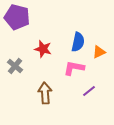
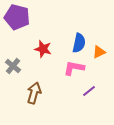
blue semicircle: moved 1 px right, 1 px down
gray cross: moved 2 px left
brown arrow: moved 11 px left; rotated 20 degrees clockwise
